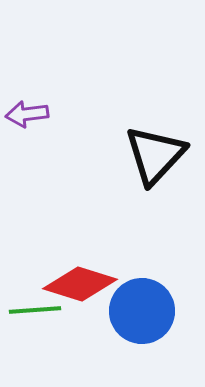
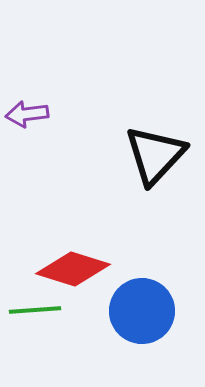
red diamond: moved 7 px left, 15 px up
